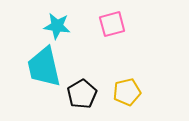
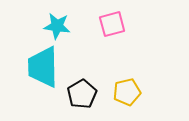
cyan trapezoid: moved 1 px left; rotated 12 degrees clockwise
